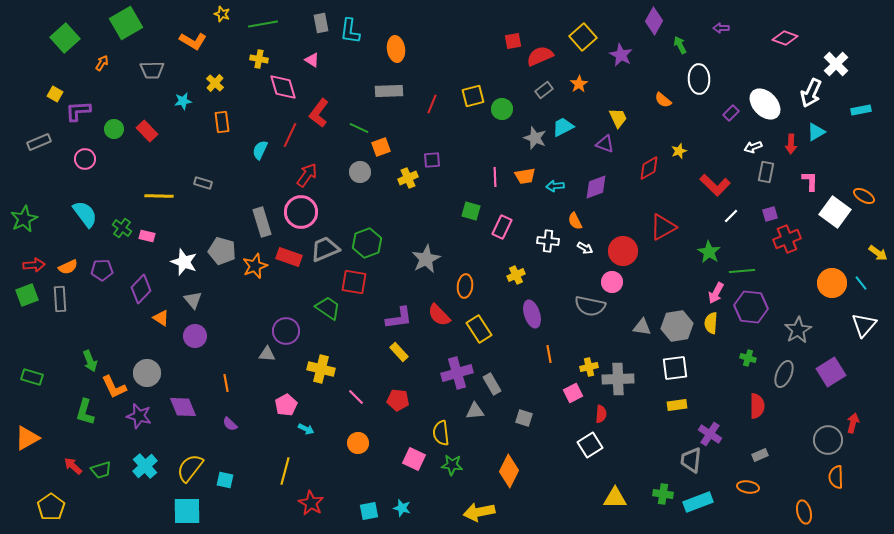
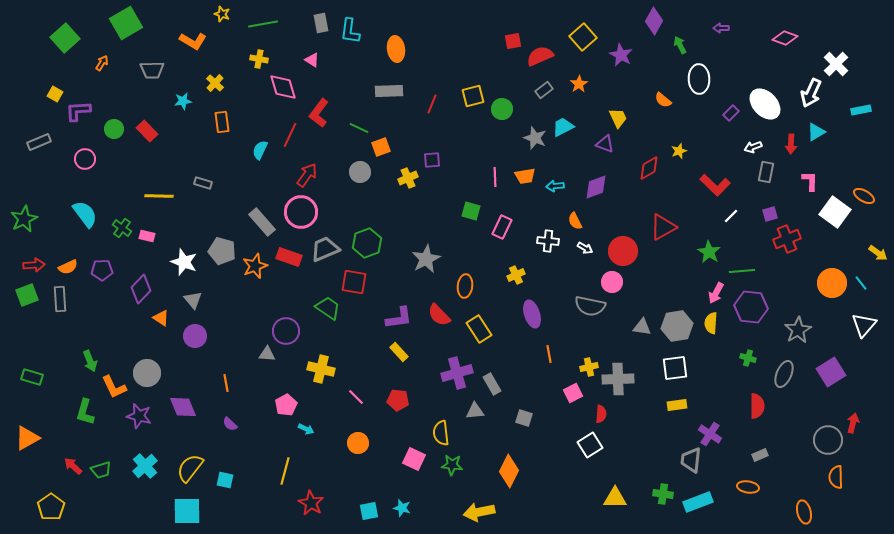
gray rectangle at (262, 222): rotated 24 degrees counterclockwise
